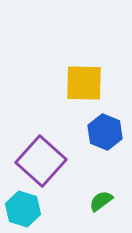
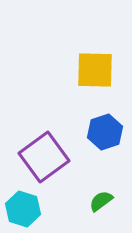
yellow square: moved 11 px right, 13 px up
blue hexagon: rotated 20 degrees clockwise
purple square: moved 3 px right, 4 px up; rotated 12 degrees clockwise
